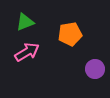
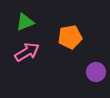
orange pentagon: moved 3 px down
purple circle: moved 1 px right, 3 px down
